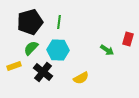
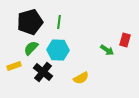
red rectangle: moved 3 px left, 1 px down
